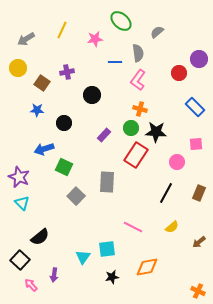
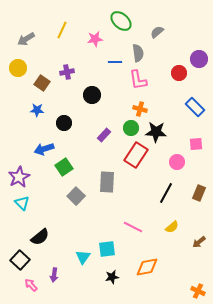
pink L-shape at (138, 80): rotated 45 degrees counterclockwise
green square at (64, 167): rotated 30 degrees clockwise
purple star at (19, 177): rotated 20 degrees clockwise
